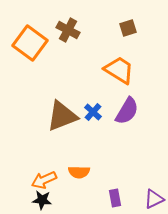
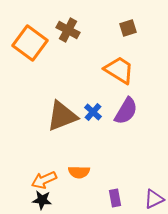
purple semicircle: moved 1 px left
